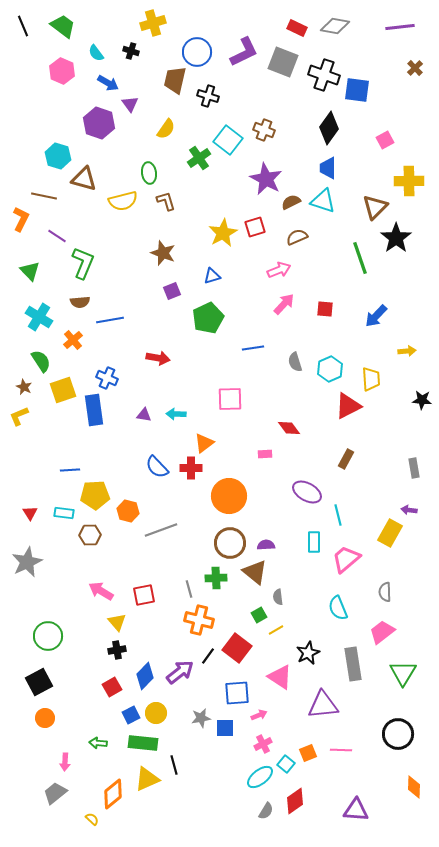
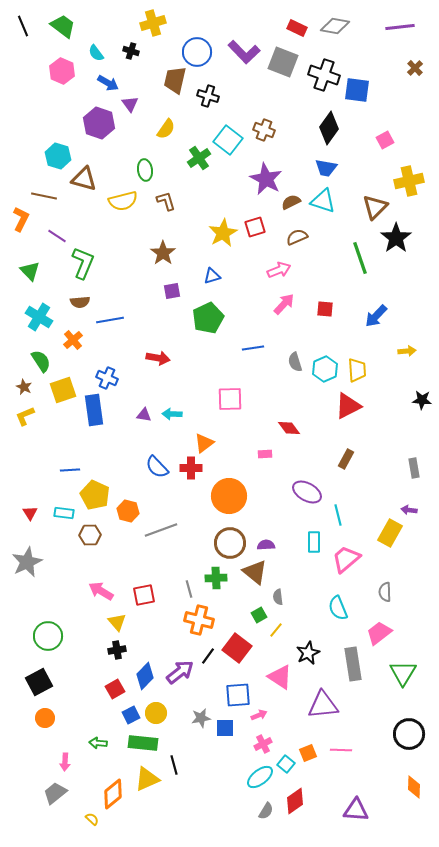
purple L-shape at (244, 52): rotated 72 degrees clockwise
blue trapezoid at (328, 168): moved 2 px left; rotated 80 degrees counterclockwise
green ellipse at (149, 173): moved 4 px left, 3 px up
yellow cross at (409, 181): rotated 12 degrees counterclockwise
brown star at (163, 253): rotated 15 degrees clockwise
purple square at (172, 291): rotated 12 degrees clockwise
cyan hexagon at (330, 369): moved 5 px left
yellow trapezoid at (371, 379): moved 14 px left, 9 px up
cyan arrow at (176, 414): moved 4 px left
yellow L-shape at (19, 416): moved 6 px right
yellow pentagon at (95, 495): rotated 28 degrees clockwise
yellow line at (276, 630): rotated 21 degrees counterclockwise
pink trapezoid at (382, 632): moved 3 px left, 1 px down
red square at (112, 687): moved 3 px right, 2 px down
blue square at (237, 693): moved 1 px right, 2 px down
black circle at (398, 734): moved 11 px right
